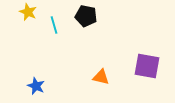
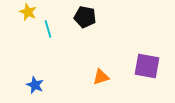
black pentagon: moved 1 px left, 1 px down
cyan line: moved 6 px left, 4 px down
orange triangle: rotated 30 degrees counterclockwise
blue star: moved 1 px left, 1 px up
